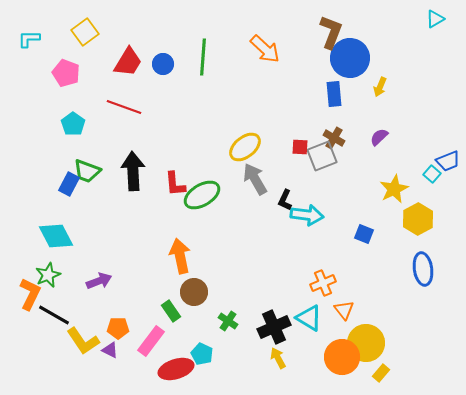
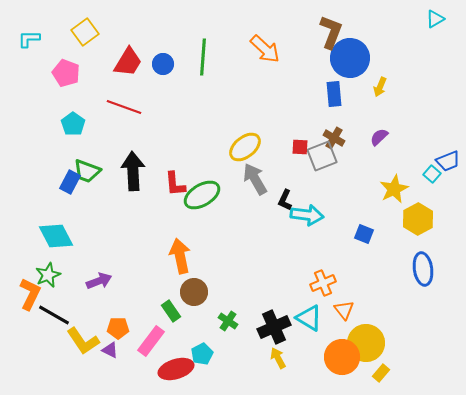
blue rectangle at (69, 184): moved 1 px right, 2 px up
cyan pentagon at (202, 354): rotated 20 degrees clockwise
